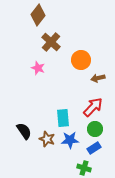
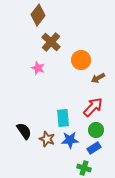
brown arrow: rotated 16 degrees counterclockwise
green circle: moved 1 px right, 1 px down
